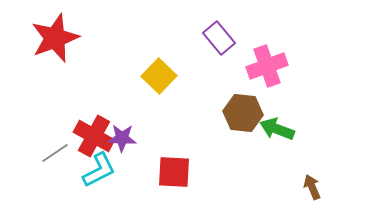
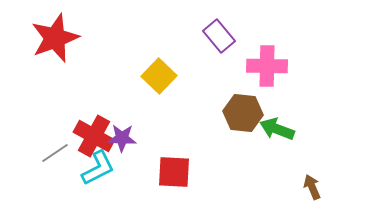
purple rectangle: moved 2 px up
pink cross: rotated 21 degrees clockwise
cyan L-shape: moved 1 px left, 2 px up
